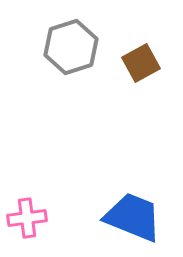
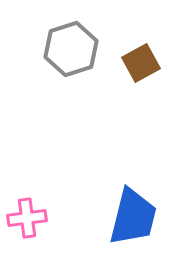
gray hexagon: moved 2 px down
blue trapezoid: rotated 82 degrees clockwise
